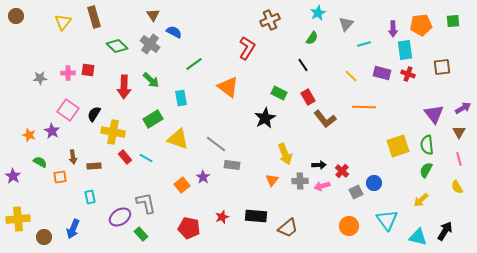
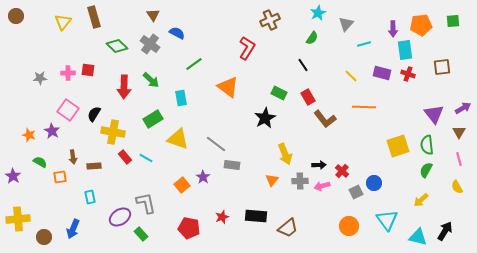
blue semicircle at (174, 32): moved 3 px right, 1 px down
